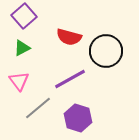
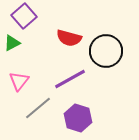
red semicircle: moved 1 px down
green triangle: moved 10 px left, 5 px up
pink triangle: rotated 15 degrees clockwise
